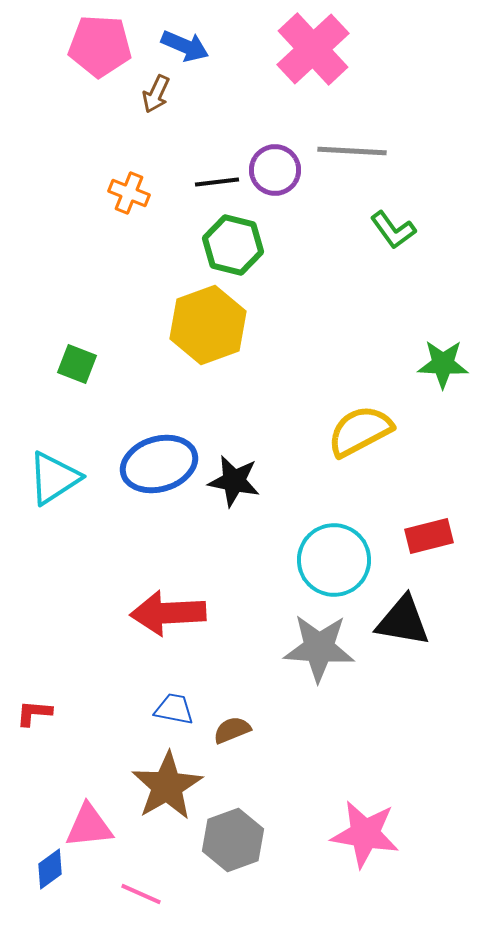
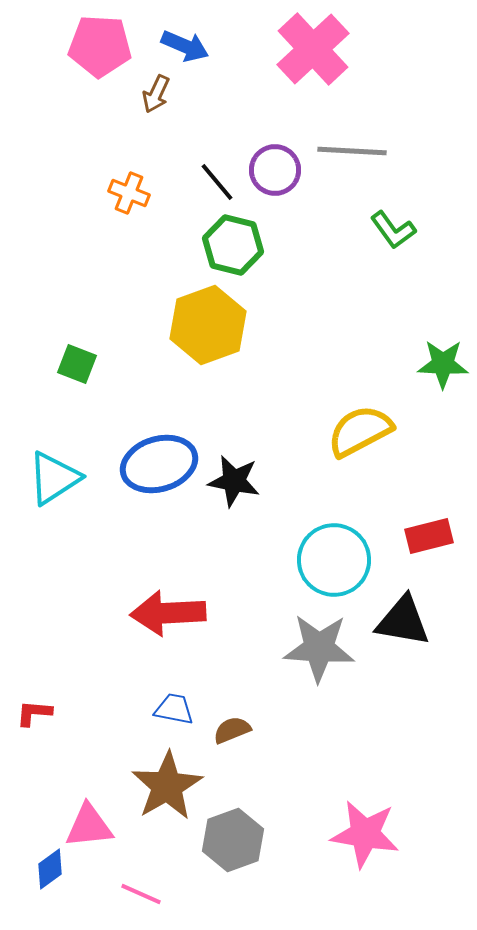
black line: rotated 57 degrees clockwise
